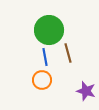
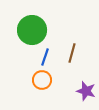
green circle: moved 17 px left
brown line: moved 4 px right; rotated 30 degrees clockwise
blue line: rotated 30 degrees clockwise
